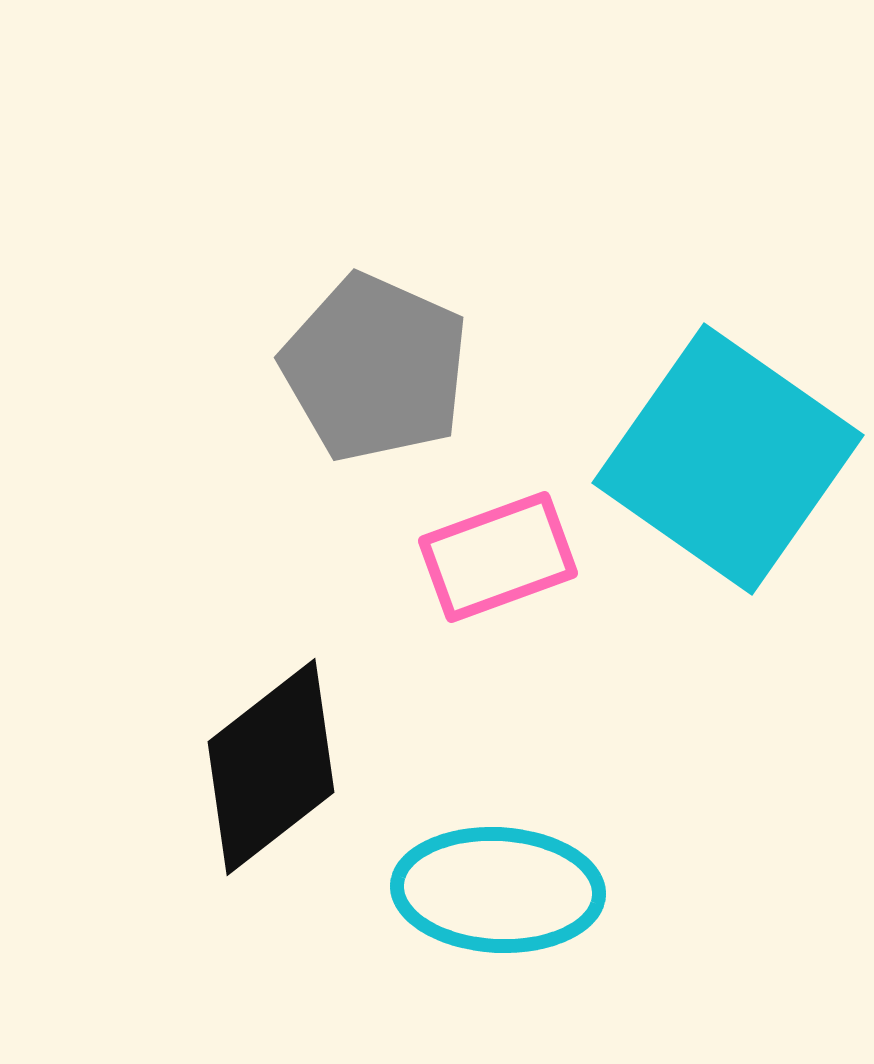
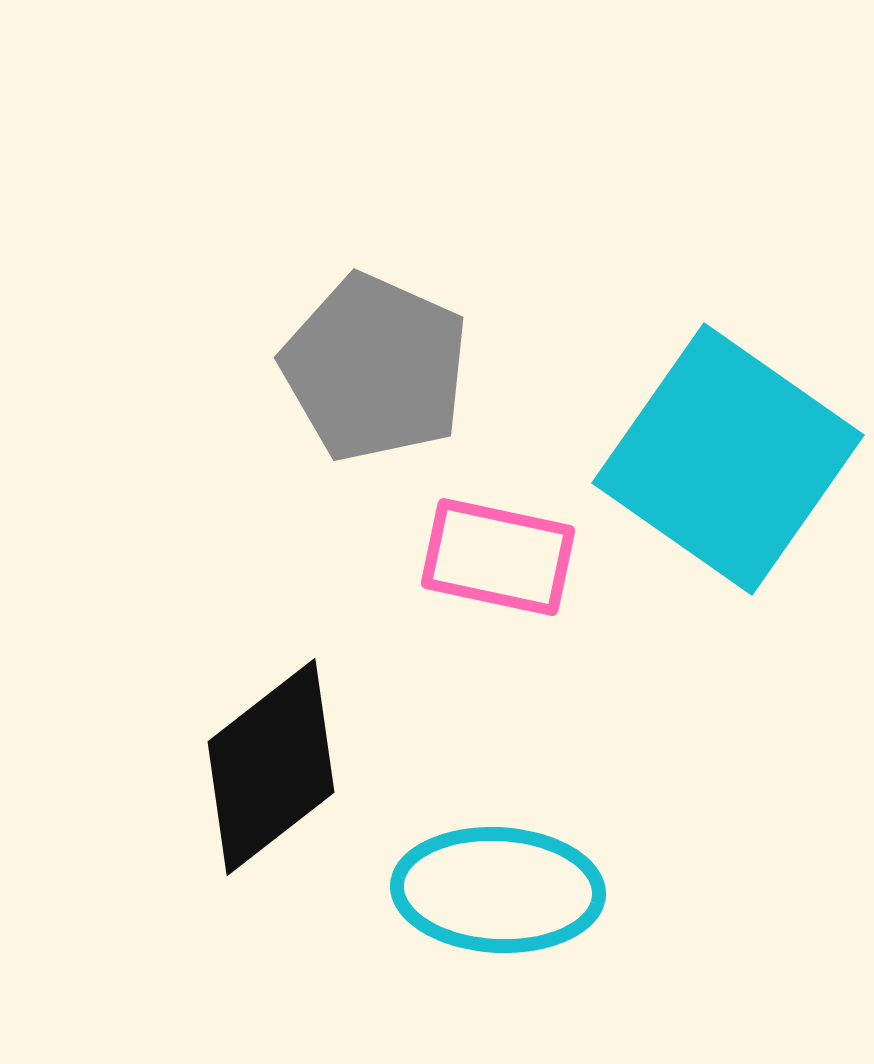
pink rectangle: rotated 32 degrees clockwise
